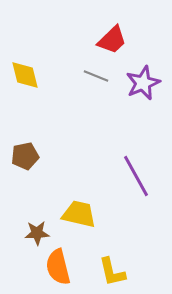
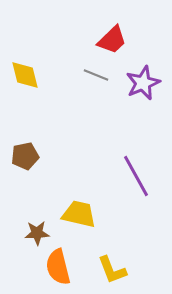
gray line: moved 1 px up
yellow L-shape: moved 2 px up; rotated 8 degrees counterclockwise
